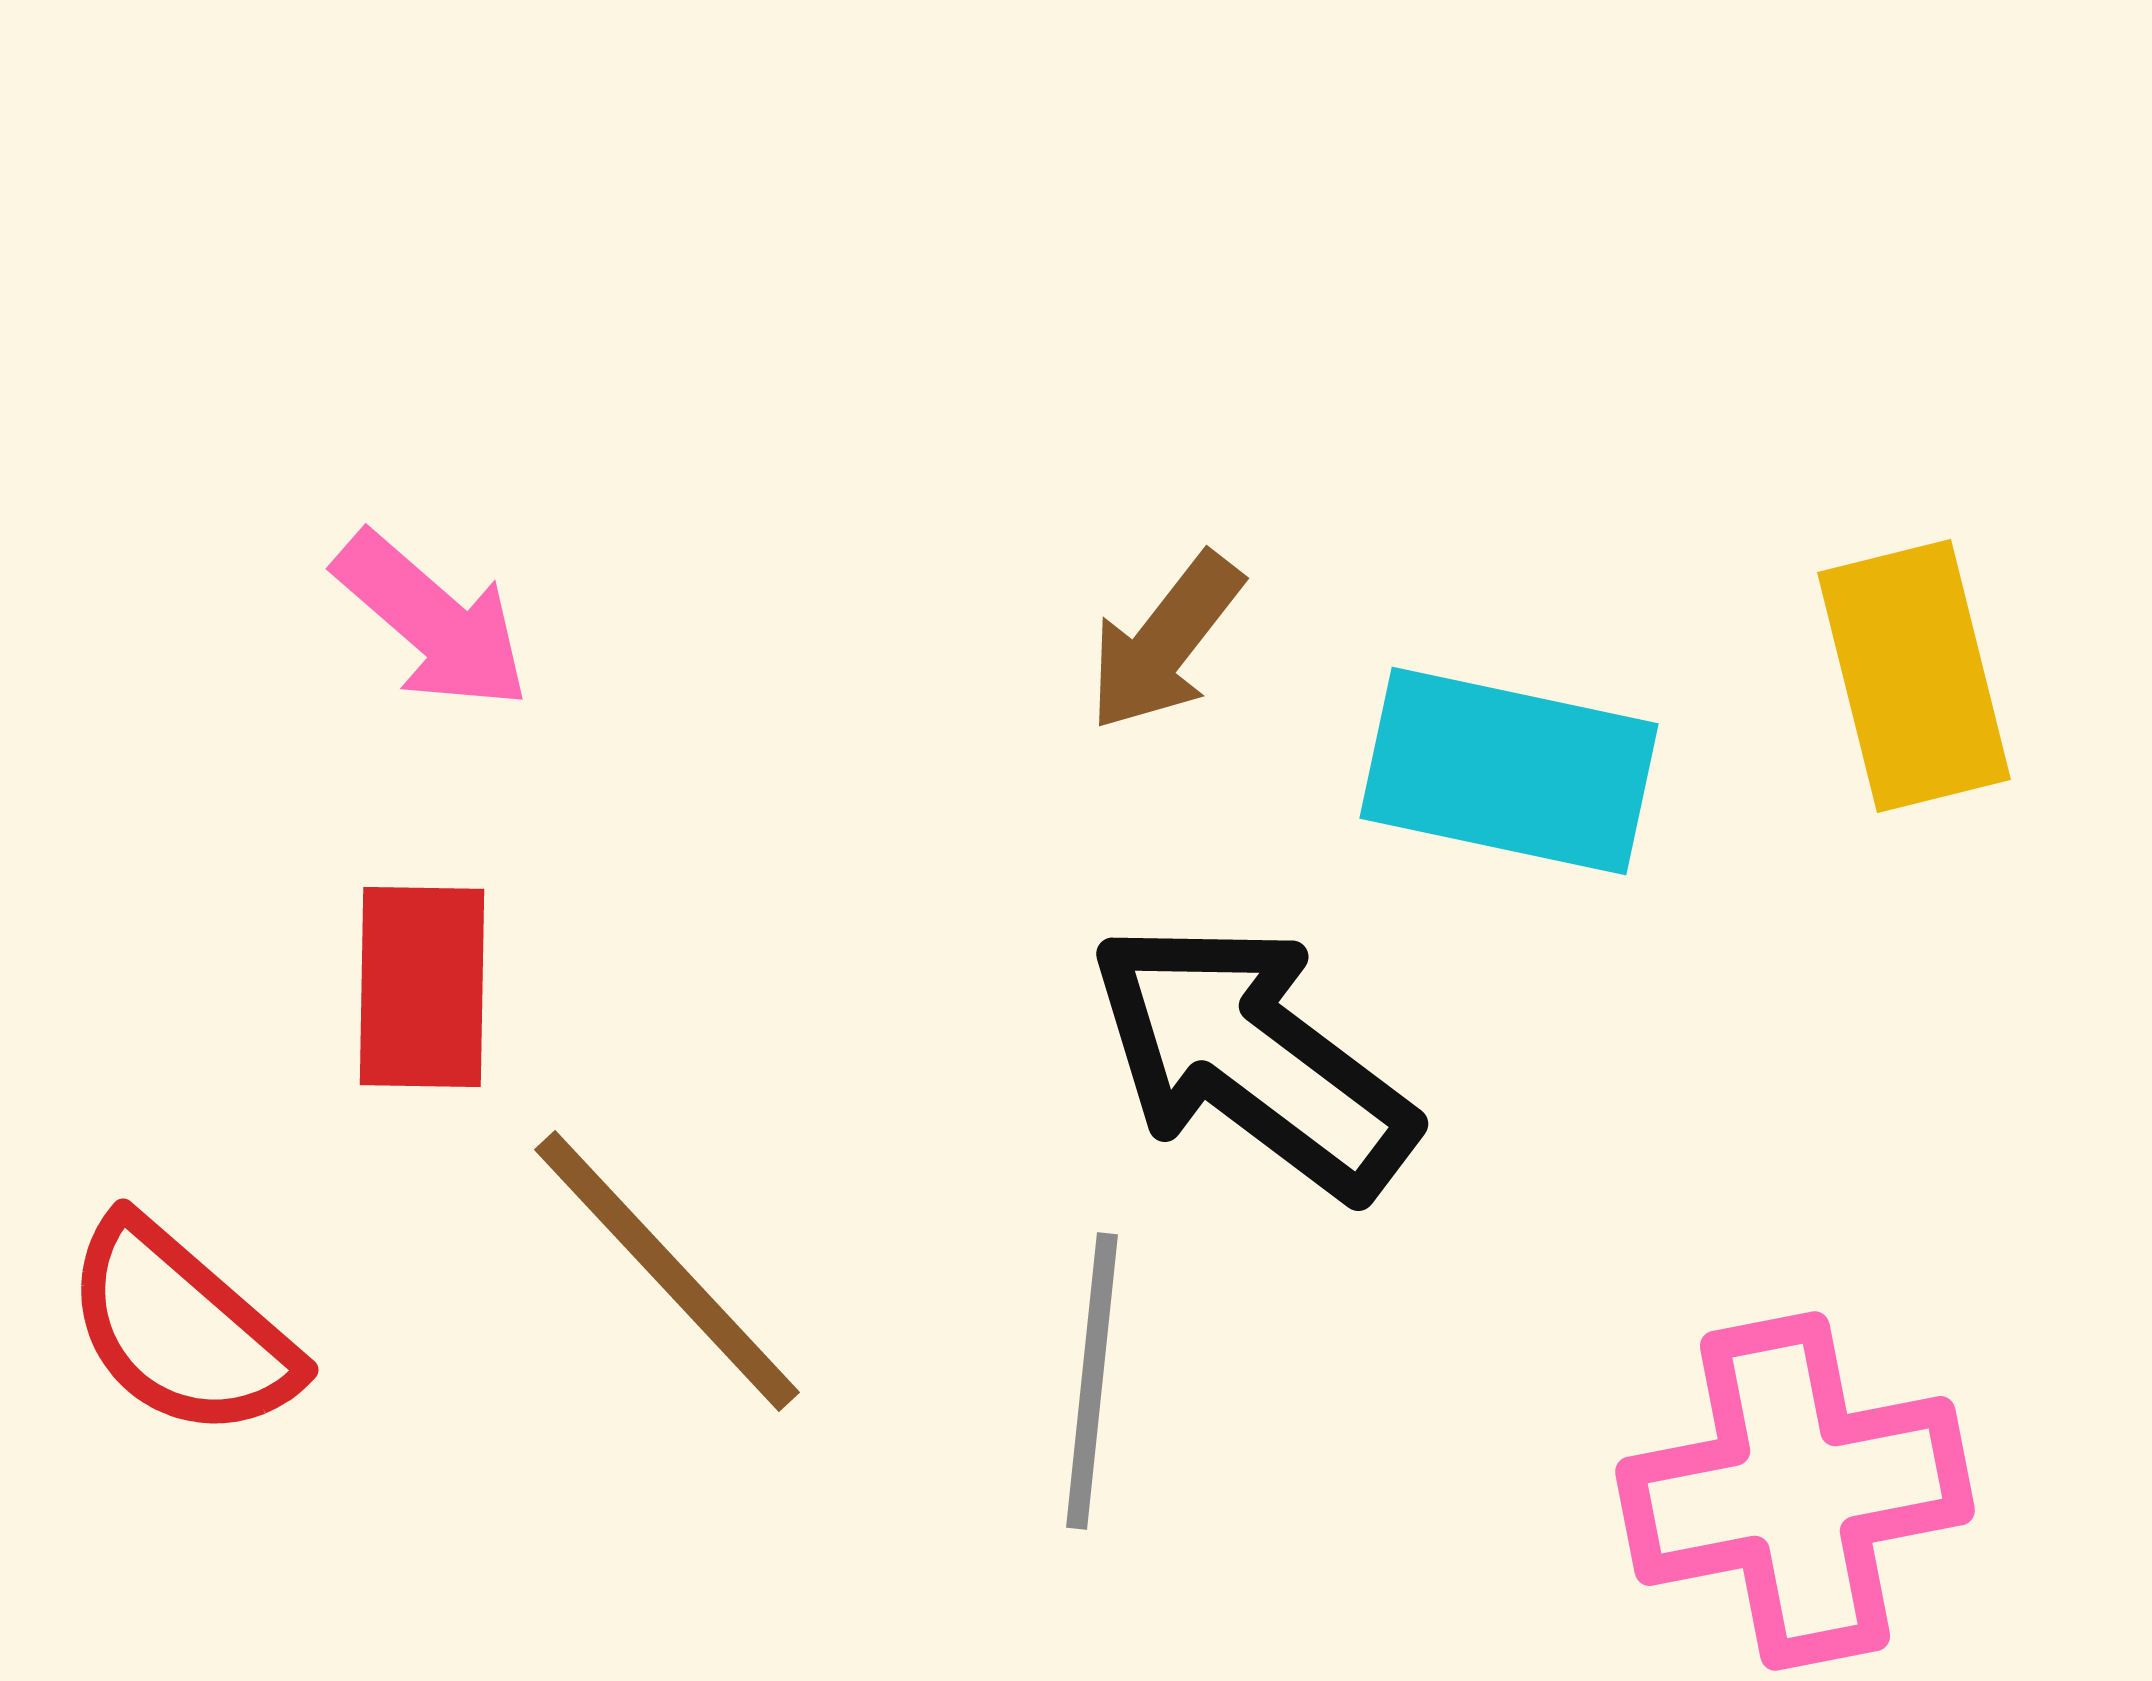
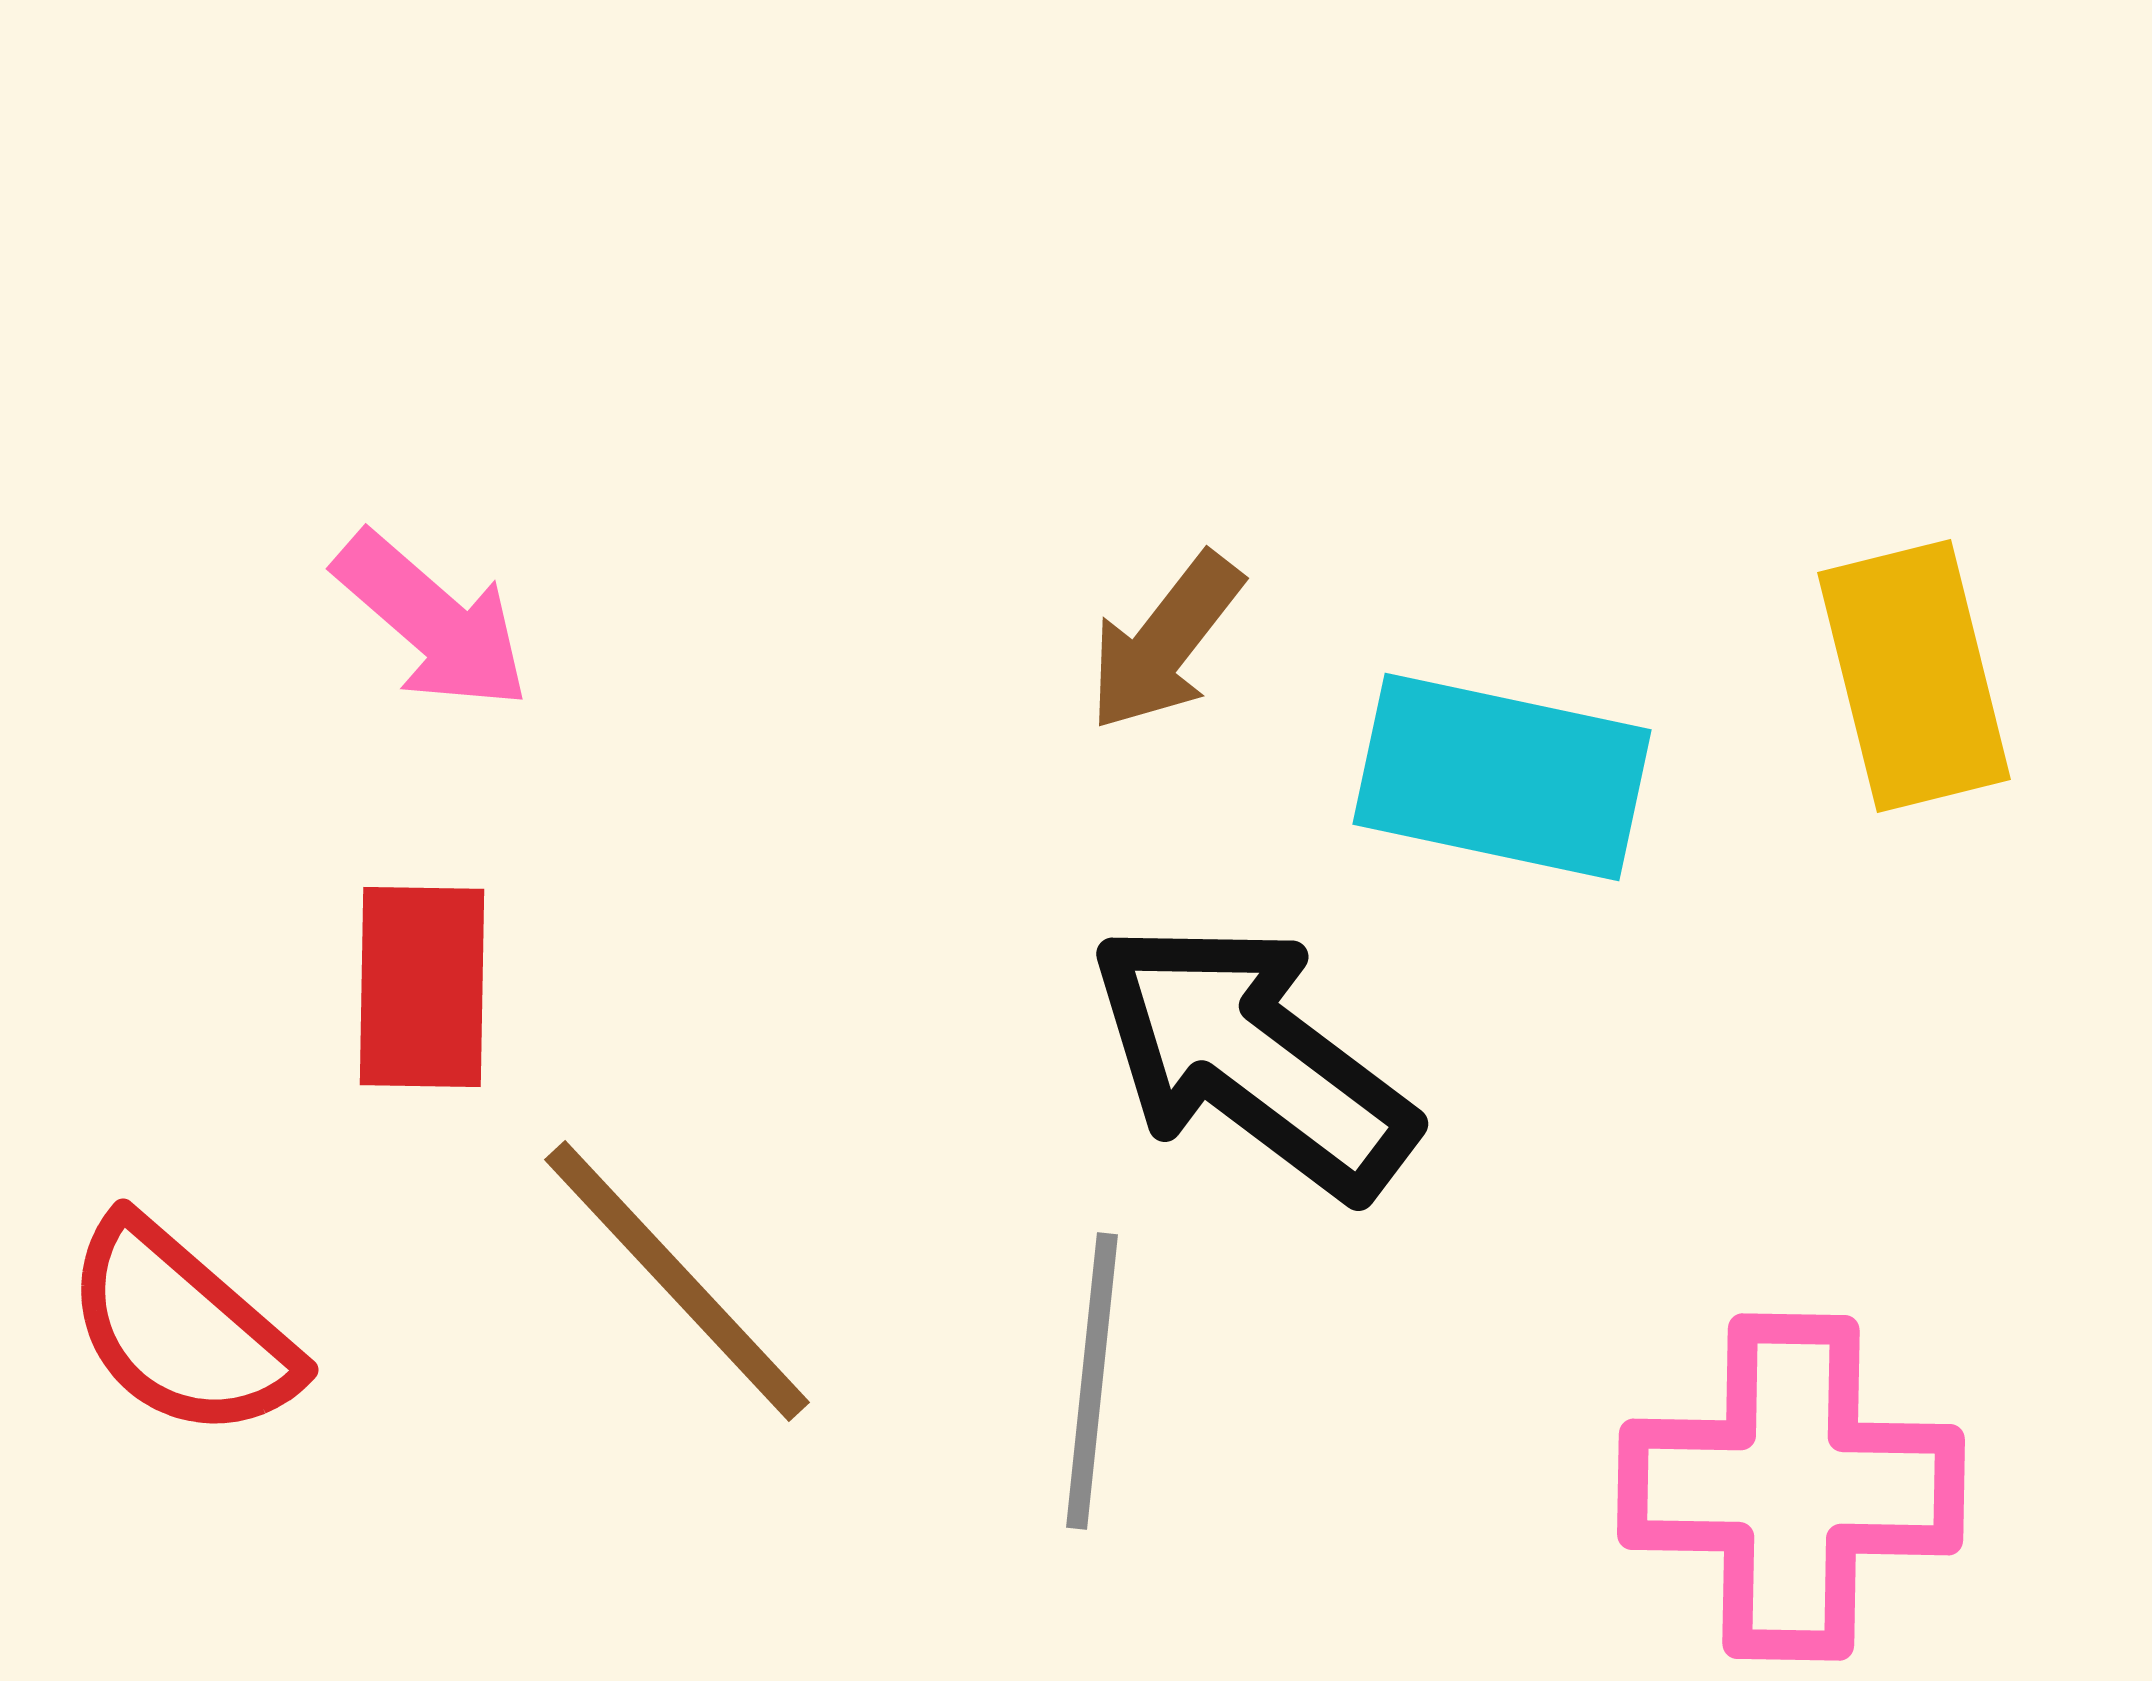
cyan rectangle: moved 7 px left, 6 px down
brown line: moved 10 px right, 10 px down
pink cross: moved 4 px left, 4 px up; rotated 12 degrees clockwise
